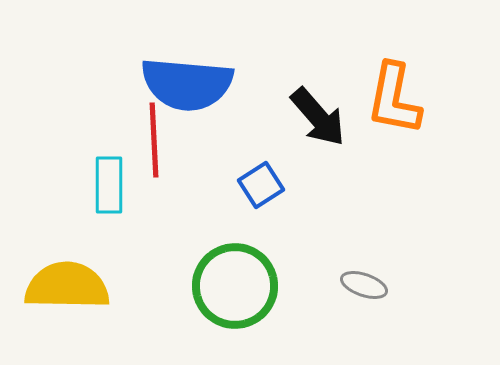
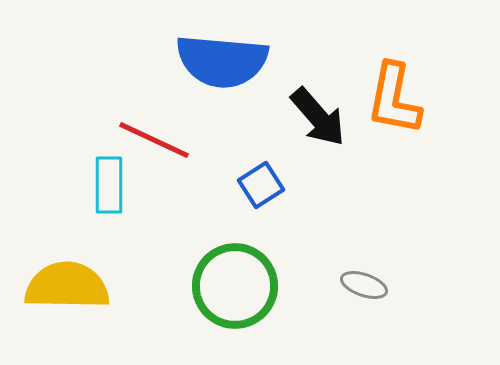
blue semicircle: moved 35 px right, 23 px up
red line: rotated 62 degrees counterclockwise
